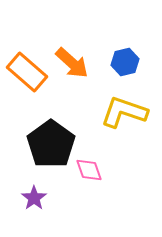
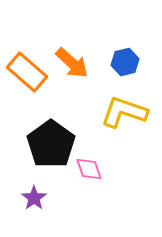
pink diamond: moved 1 px up
